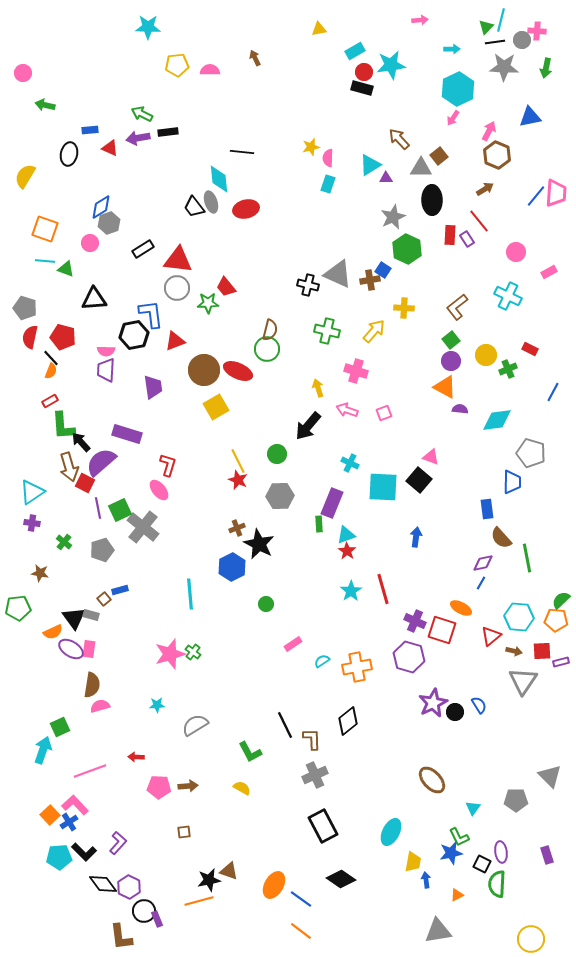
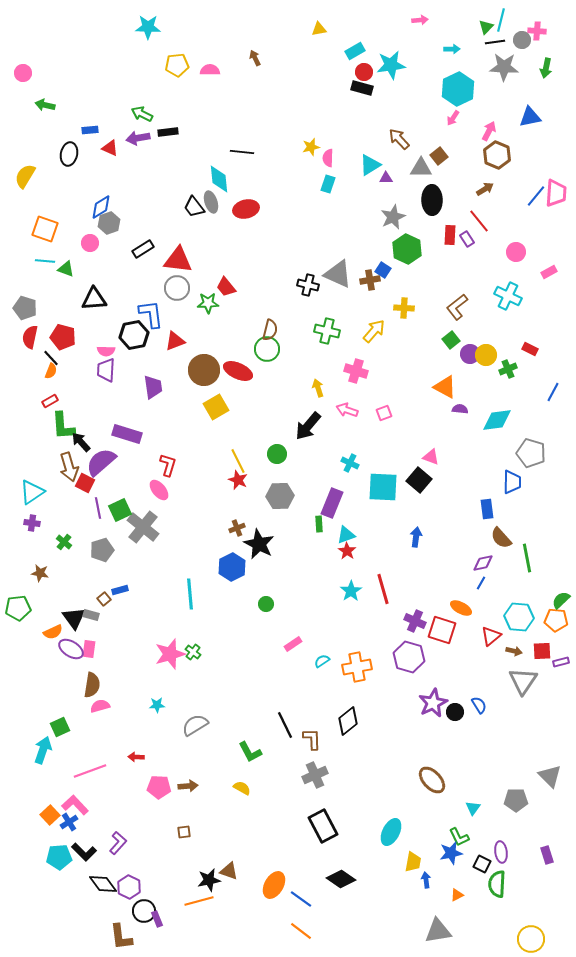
purple circle at (451, 361): moved 19 px right, 7 px up
